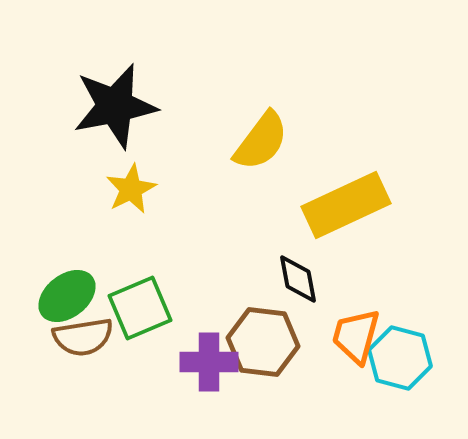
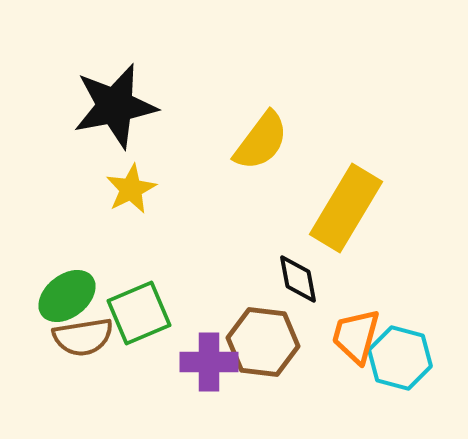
yellow rectangle: moved 3 px down; rotated 34 degrees counterclockwise
green square: moved 1 px left, 5 px down
